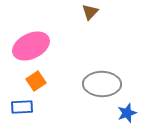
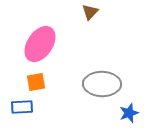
pink ellipse: moved 9 px right, 2 px up; rotated 30 degrees counterclockwise
orange square: moved 1 px down; rotated 24 degrees clockwise
blue star: moved 2 px right
